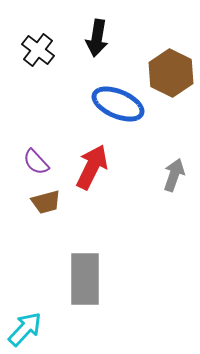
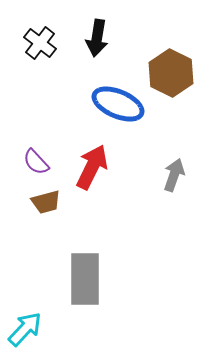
black cross: moved 2 px right, 7 px up
